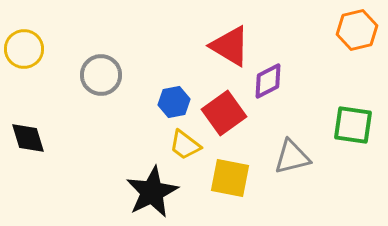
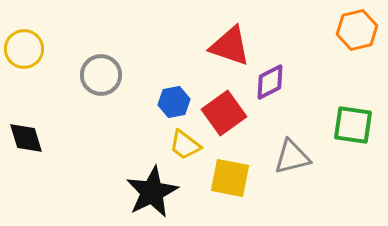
red triangle: rotated 12 degrees counterclockwise
purple diamond: moved 2 px right, 1 px down
black diamond: moved 2 px left
